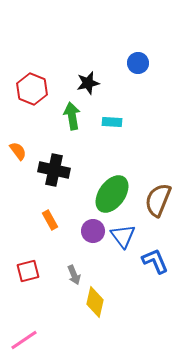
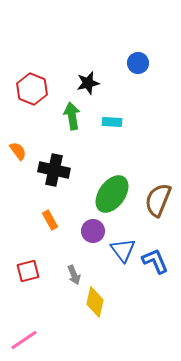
blue triangle: moved 14 px down
